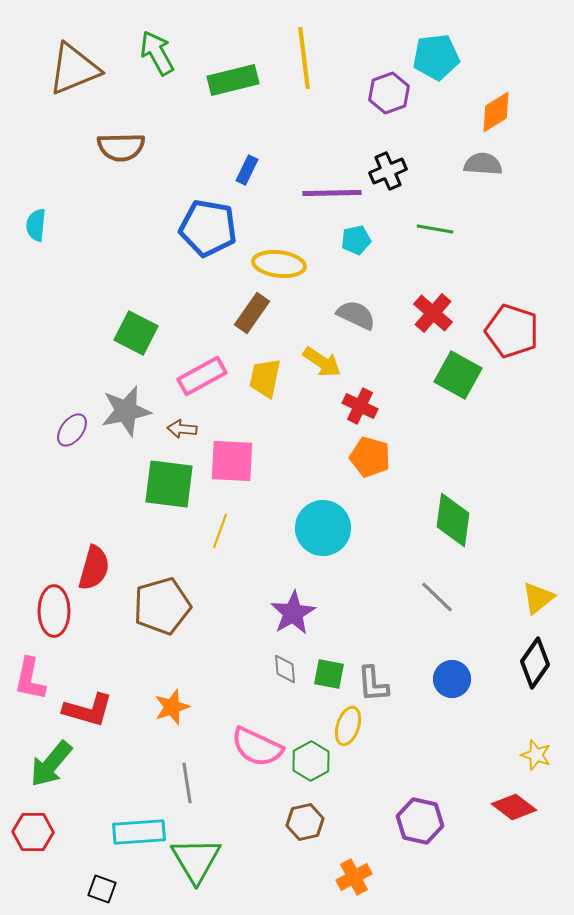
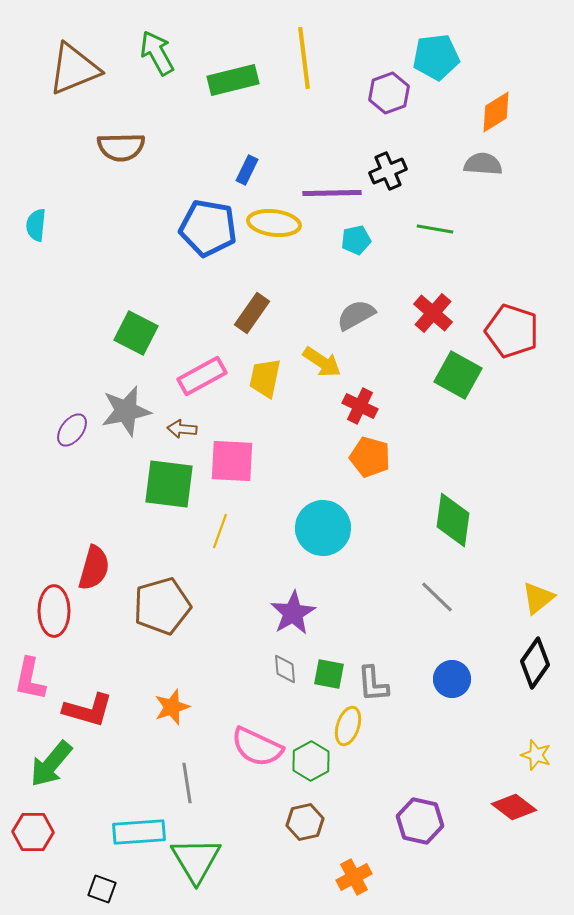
yellow ellipse at (279, 264): moved 5 px left, 41 px up
gray semicircle at (356, 315): rotated 54 degrees counterclockwise
